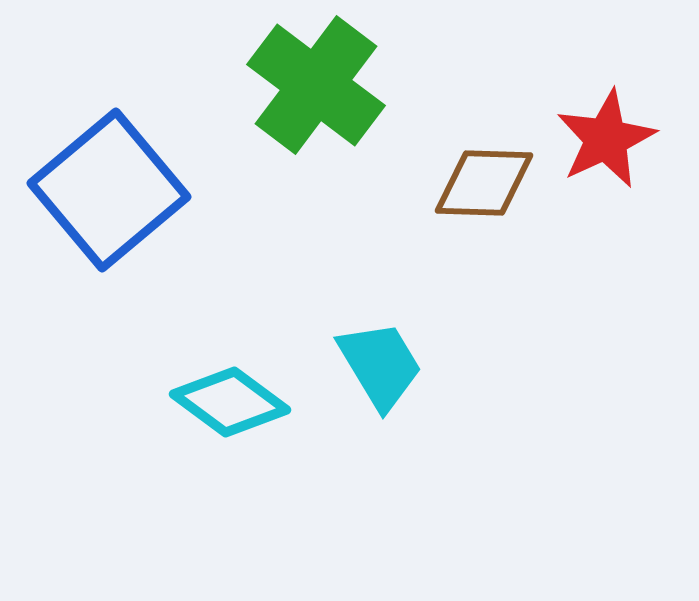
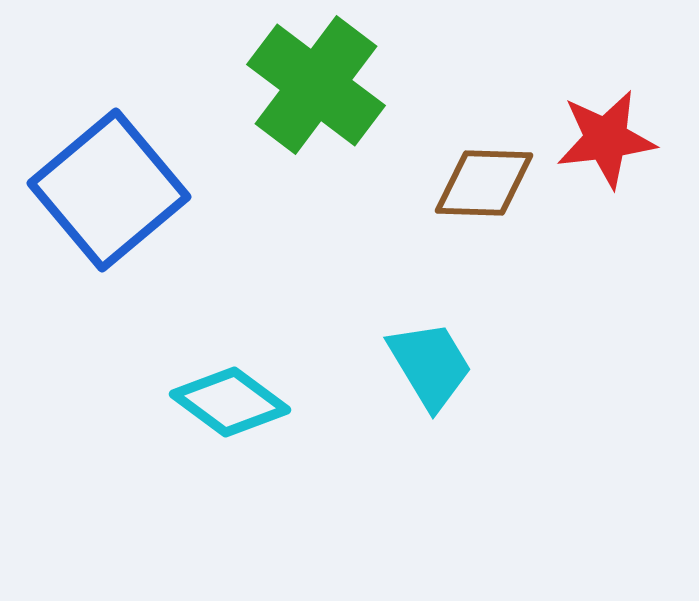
red star: rotated 18 degrees clockwise
cyan trapezoid: moved 50 px right
